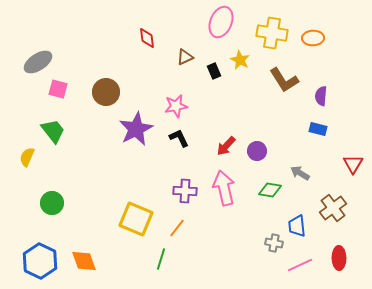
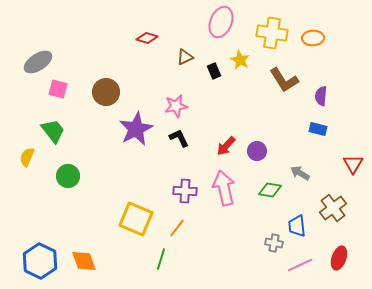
red diamond: rotated 65 degrees counterclockwise
green circle: moved 16 px right, 27 px up
red ellipse: rotated 20 degrees clockwise
